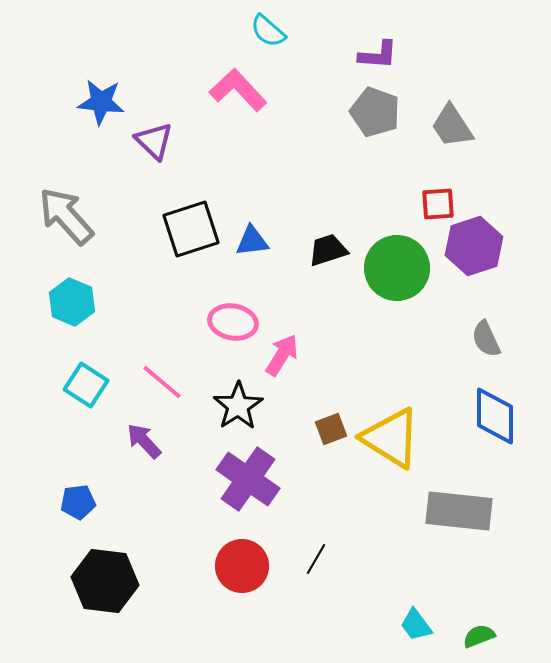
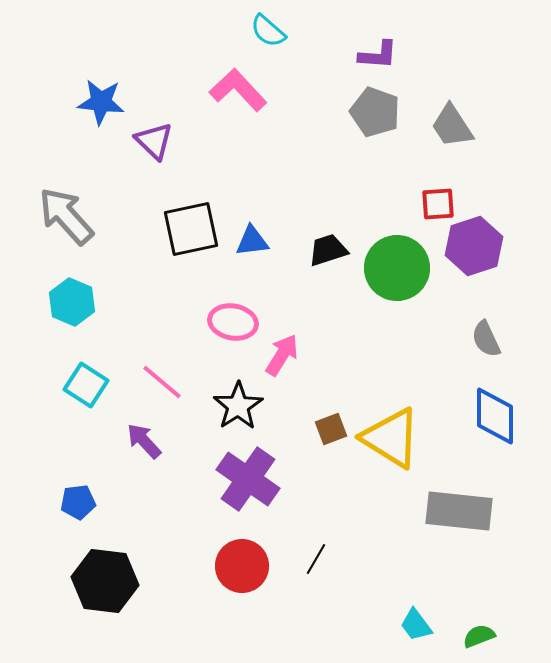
black square: rotated 6 degrees clockwise
